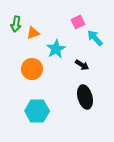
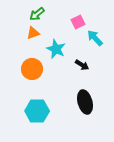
green arrow: moved 21 px right, 10 px up; rotated 42 degrees clockwise
cyan star: rotated 18 degrees counterclockwise
black ellipse: moved 5 px down
